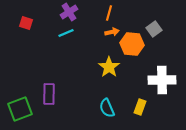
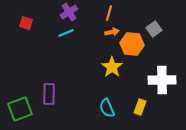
yellow star: moved 3 px right
